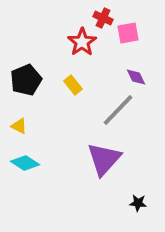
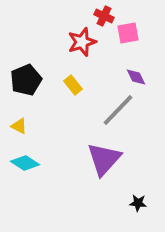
red cross: moved 1 px right, 2 px up
red star: rotated 16 degrees clockwise
